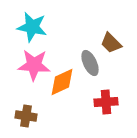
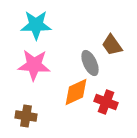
cyan star: moved 4 px right, 2 px up; rotated 12 degrees counterclockwise
brown trapezoid: moved 1 px right, 2 px down; rotated 10 degrees clockwise
orange diamond: moved 14 px right, 10 px down
red cross: rotated 25 degrees clockwise
